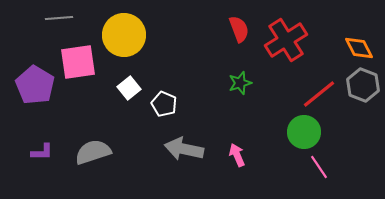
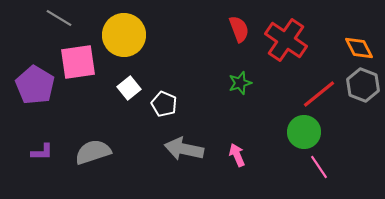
gray line: rotated 36 degrees clockwise
red cross: rotated 24 degrees counterclockwise
